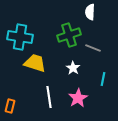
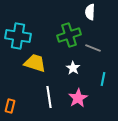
cyan cross: moved 2 px left, 1 px up
